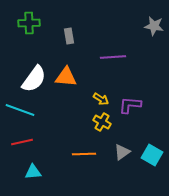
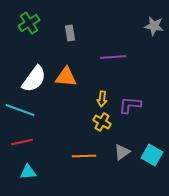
green cross: rotated 30 degrees counterclockwise
gray rectangle: moved 1 px right, 3 px up
yellow arrow: moved 1 px right; rotated 63 degrees clockwise
orange line: moved 2 px down
cyan triangle: moved 5 px left
